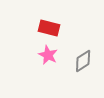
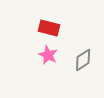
gray diamond: moved 1 px up
